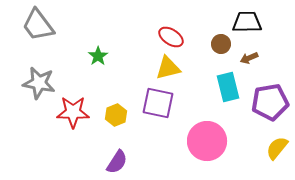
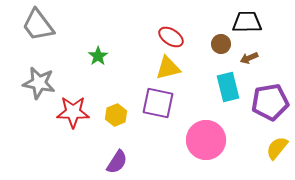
pink circle: moved 1 px left, 1 px up
